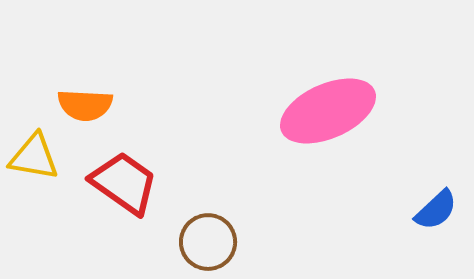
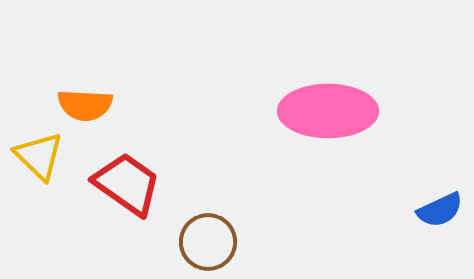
pink ellipse: rotated 24 degrees clockwise
yellow triangle: moved 5 px right, 1 px up; rotated 34 degrees clockwise
red trapezoid: moved 3 px right, 1 px down
blue semicircle: moved 4 px right; rotated 18 degrees clockwise
